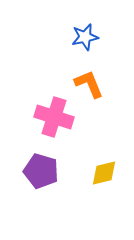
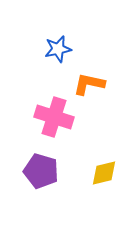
blue star: moved 27 px left, 12 px down
orange L-shape: rotated 56 degrees counterclockwise
